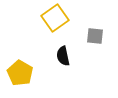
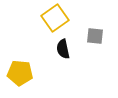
black semicircle: moved 7 px up
yellow pentagon: rotated 25 degrees counterclockwise
